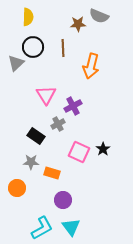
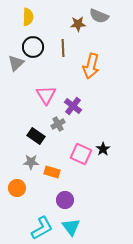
purple cross: rotated 24 degrees counterclockwise
pink square: moved 2 px right, 2 px down
orange rectangle: moved 1 px up
purple circle: moved 2 px right
